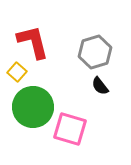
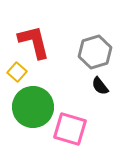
red L-shape: moved 1 px right
